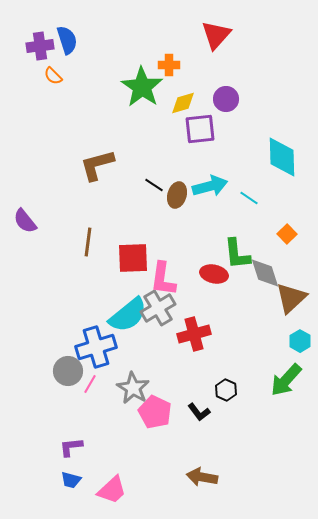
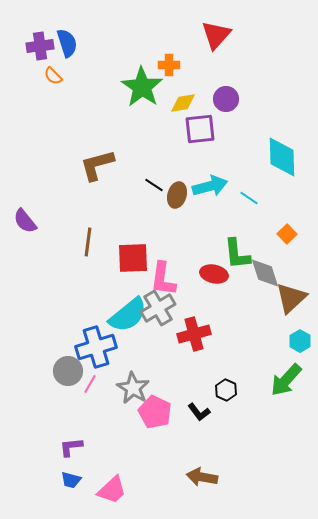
blue semicircle: moved 3 px down
yellow diamond: rotated 8 degrees clockwise
